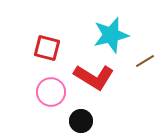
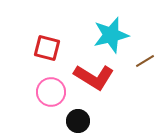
black circle: moved 3 px left
